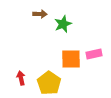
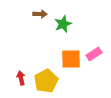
pink rectangle: rotated 21 degrees counterclockwise
yellow pentagon: moved 3 px left, 2 px up; rotated 10 degrees clockwise
